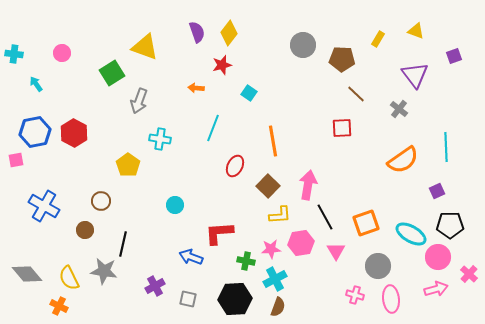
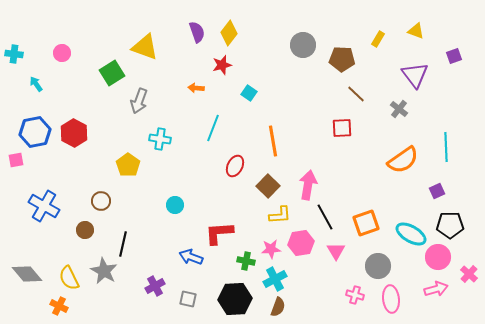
gray star at (104, 271): rotated 20 degrees clockwise
